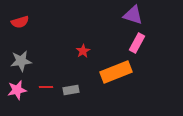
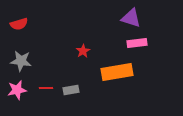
purple triangle: moved 2 px left, 3 px down
red semicircle: moved 1 px left, 2 px down
pink rectangle: rotated 54 degrees clockwise
gray star: rotated 15 degrees clockwise
orange rectangle: moved 1 px right; rotated 12 degrees clockwise
red line: moved 1 px down
